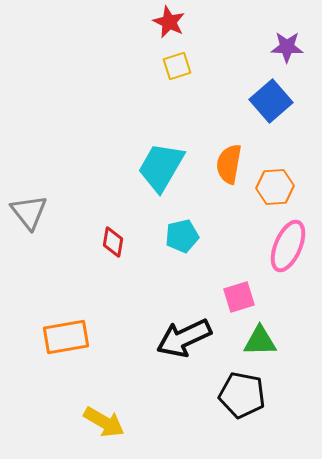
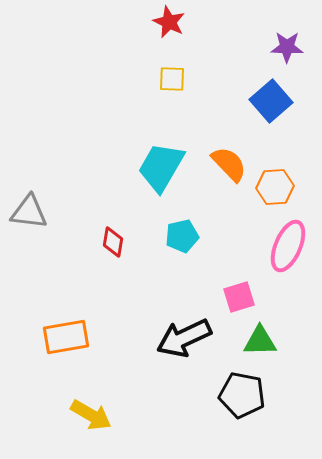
yellow square: moved 5 px left, 13 px down; rotated 20 degrees clockwise
orange semicircle: rotated 126 degrees clockwise
gray triangle: rotated 45 degrees counterclockwise
yellow arrow: moved 13 px left, 7 px up
